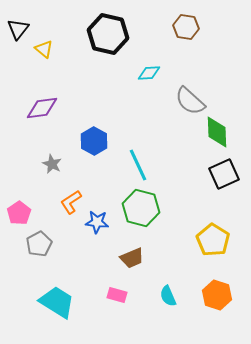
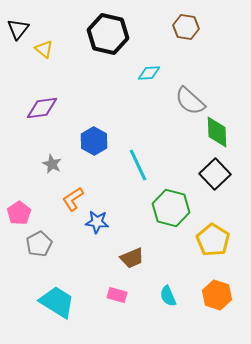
black square: moved 9 px left; rotated 20 degrees counterclockwise
orange L-shape: moved 2 px right, 3 px up
green hexagon: moved 30 px right
